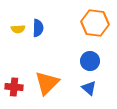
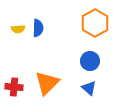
orange hexagon: rotated 24 degrees clockwise
